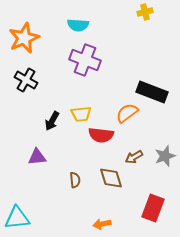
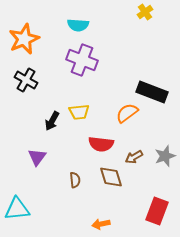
yellow cross: rotated 21 degrees counterclockwise
orange star: moved 1 px down
purple cross: moved 3 px left
yellow trapezoid: moved 2 px left, 2 px up
red semicircle: moved 9 px down
purple triangle: rotated 48 degrees counterclockwise
brown diamond: moved 1 px up
red rectangle: moved 4 px right, 3 px down
cyan triangle: moved 9 px up
orange arrow: moved 1 px left
